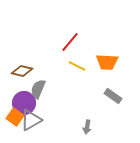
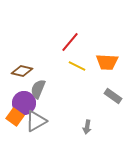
gray triangle: moved 5 px right, 1 px down
